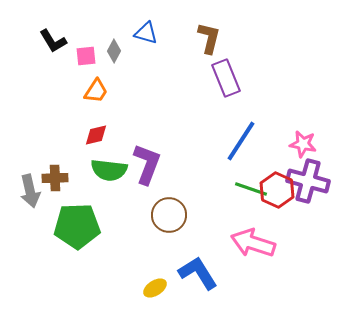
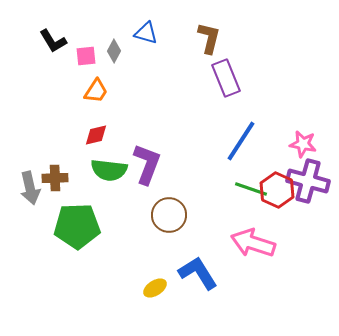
gray arrow: moved 3 px up
